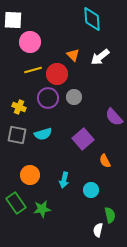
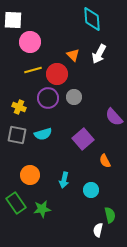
white arrow: moved 1 px left, 3 px up; rotated 24 degrees counterclockwise
